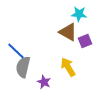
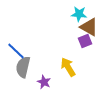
brown triangle: moved 21 px right, 5 px up
